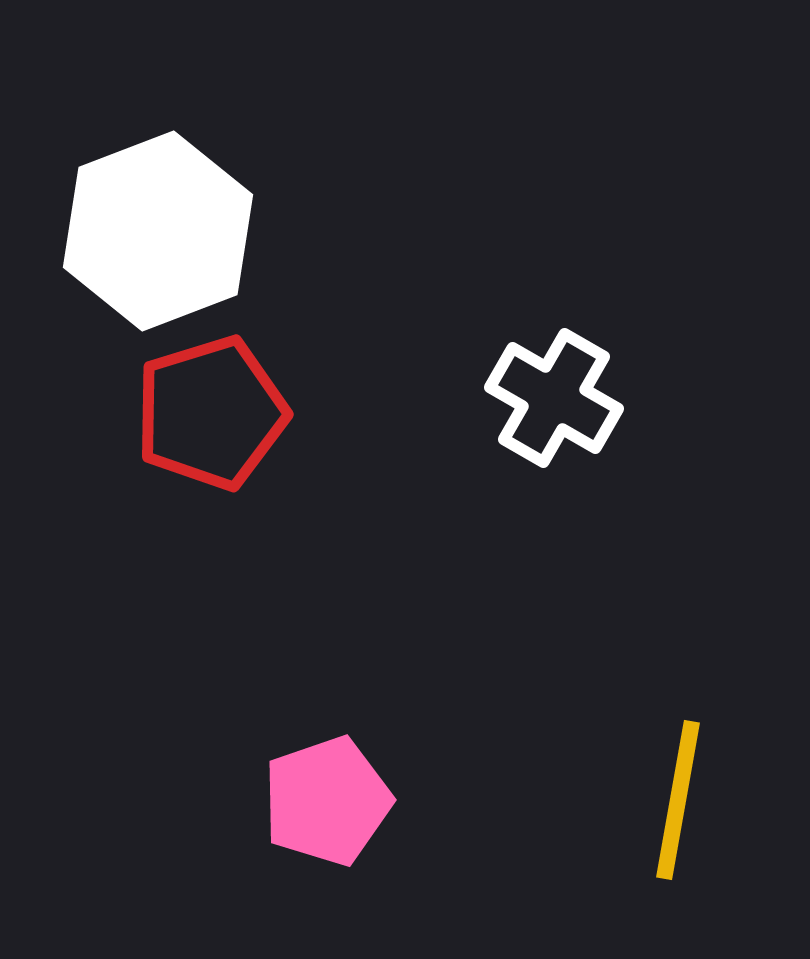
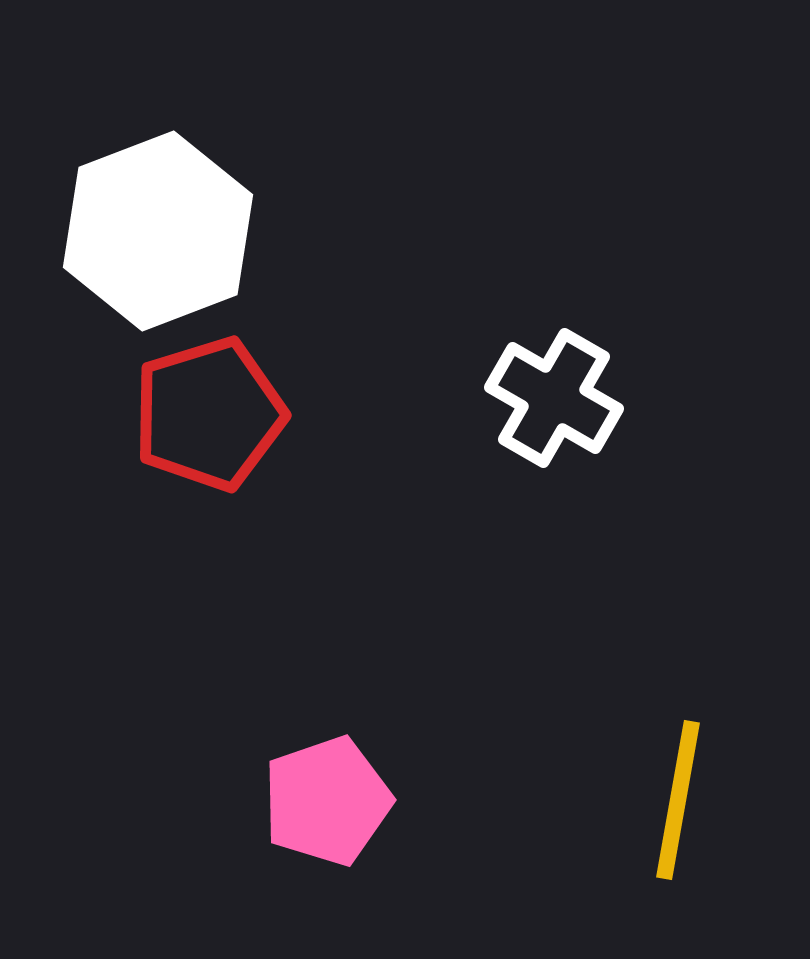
red pentagon: moved 2 px left, 1 px down
